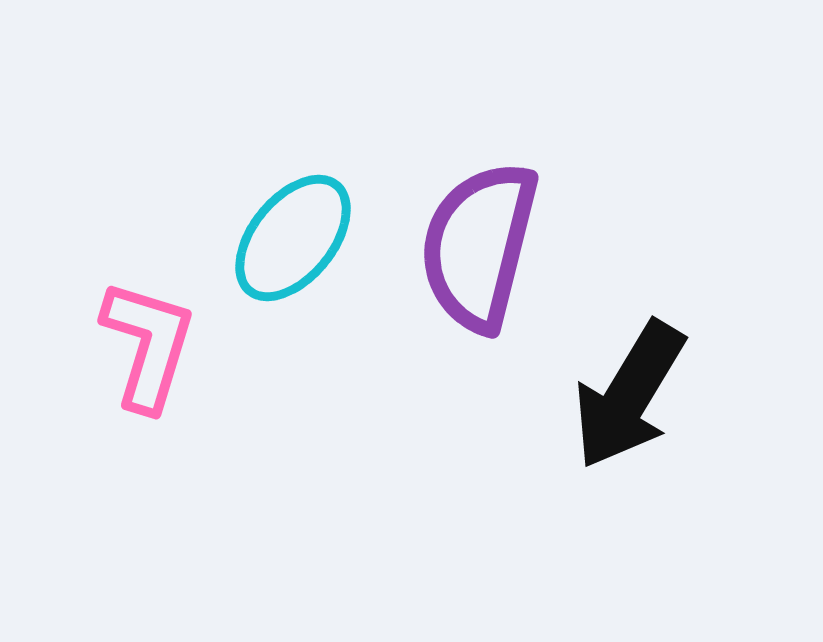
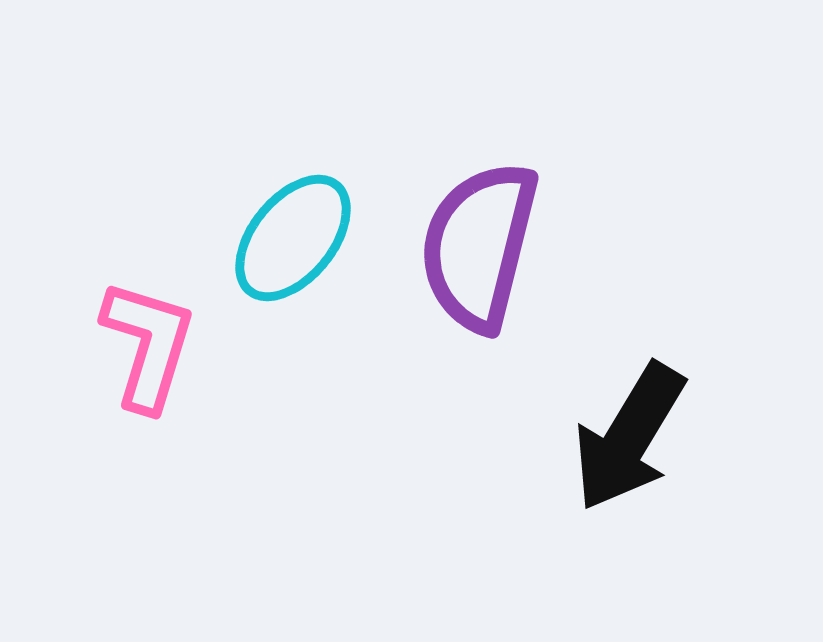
black arrow: moved 42 px down
